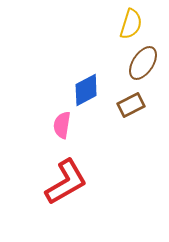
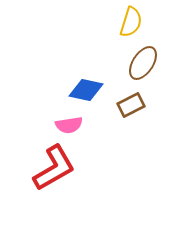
yellow semicircle: moved 2 px up
blue diamond: rotated 40 degrees clockwise
pink semicircle: moved 7 px right; rotated 108 degrees counterclockwise
red L-shape: moved 12 px left, 14 px up
